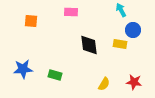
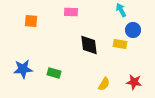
green rectangle: moved 1 px left, 2 px up
